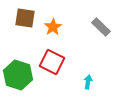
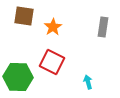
brown square: moved 1 px left, 2 px up
gray rectangle: moved 2 px right; rotated 54 degrees clockwise
green hexagon: moved 2 px down; rotated 16 degrees counterclockwise
cyan arrow: rotated 24 degrees counterclockwise
